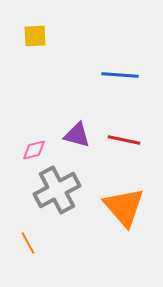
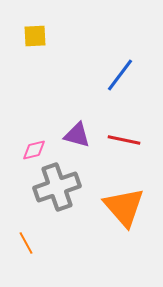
blue line: rotated 57 degrees counterclockwise
gray cross: moved 3 px up; rotated 9 degrees clockwise
orange line: moved 2 px left
